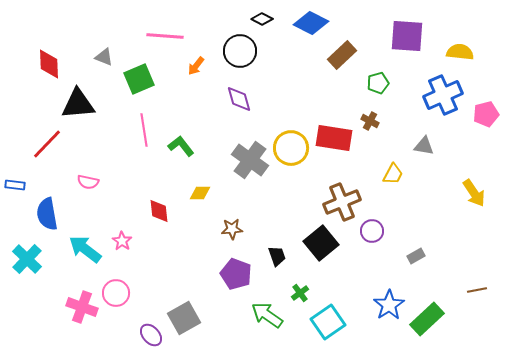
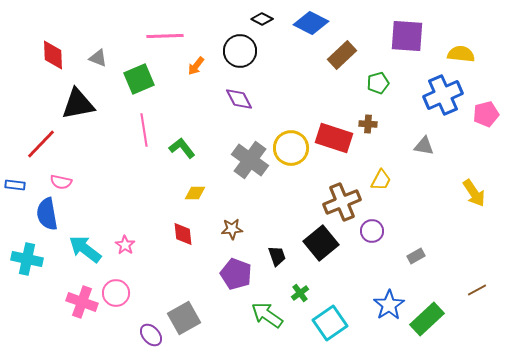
pink line at (165, 36): rotated 6 degrees counterclockwise
yellow semicircle at (460, 52): moved 1 px right, 2 px down
gray triangle at (104, 57): moved 6 px left, 1 px down
red diamond at (49, 64): moved 4 px right, 9 px up
purple diamond at (239, 99): rotated 12 degrees counterclockwise
black triangle at (78, 104): rotated 6 degrees counterclockwise
brown cross at (370, 121): moved 2 px left, 3 px down; rotated 24 degrees counterclockwise
red rectangle at (334, 138): rotated 9 degrees clockwise
red line at (47, 144): moved 6 px left
green L-shape at (181, 146): moved 1 px right, 2 px down
yellow trapezoid at (393, 174): moved 12 px left, 6 px down
pink semicircle at (88, 182): moved 27 px left
yellow diamond at (200, 193): moved 5 px left
red diamond at (159, 211): moved 24 px right, 23 px down
pink star at (122, 241): moved 3 px right, 4 px down
cyan cross at (27, 259): rotated 32 degrees counterclockwise
brown line at (477, 290): rotated 18 degrees counterclockwise
pink cross at (82, 307): moved 5 px up
cyan square at (328, 322): moved 2 px right, 1 px down
